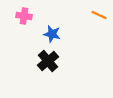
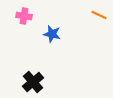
black cross: moved 15 px left, 21 px down
